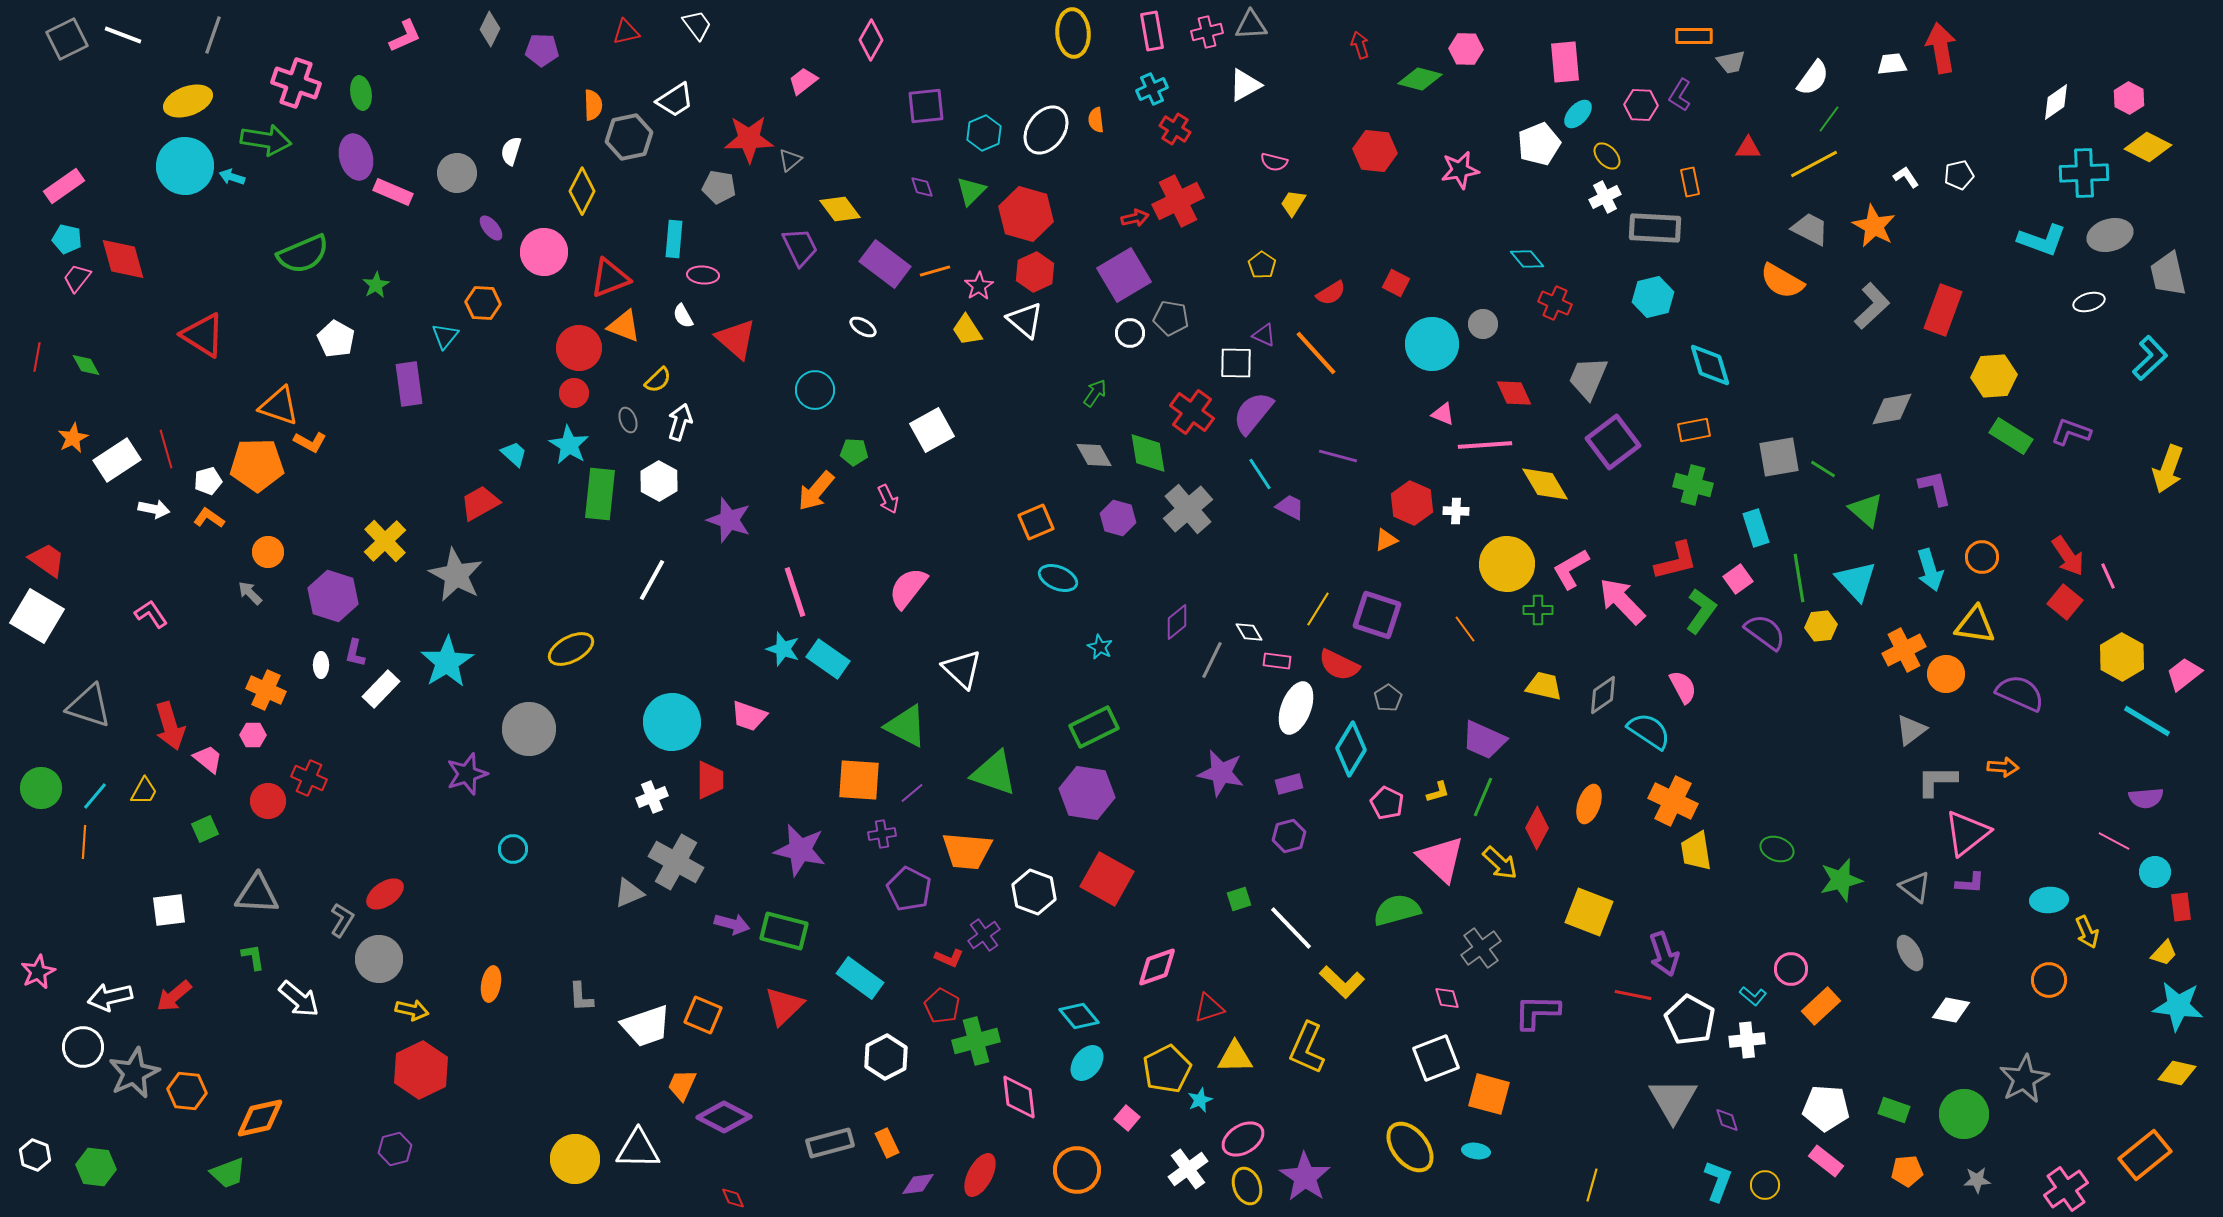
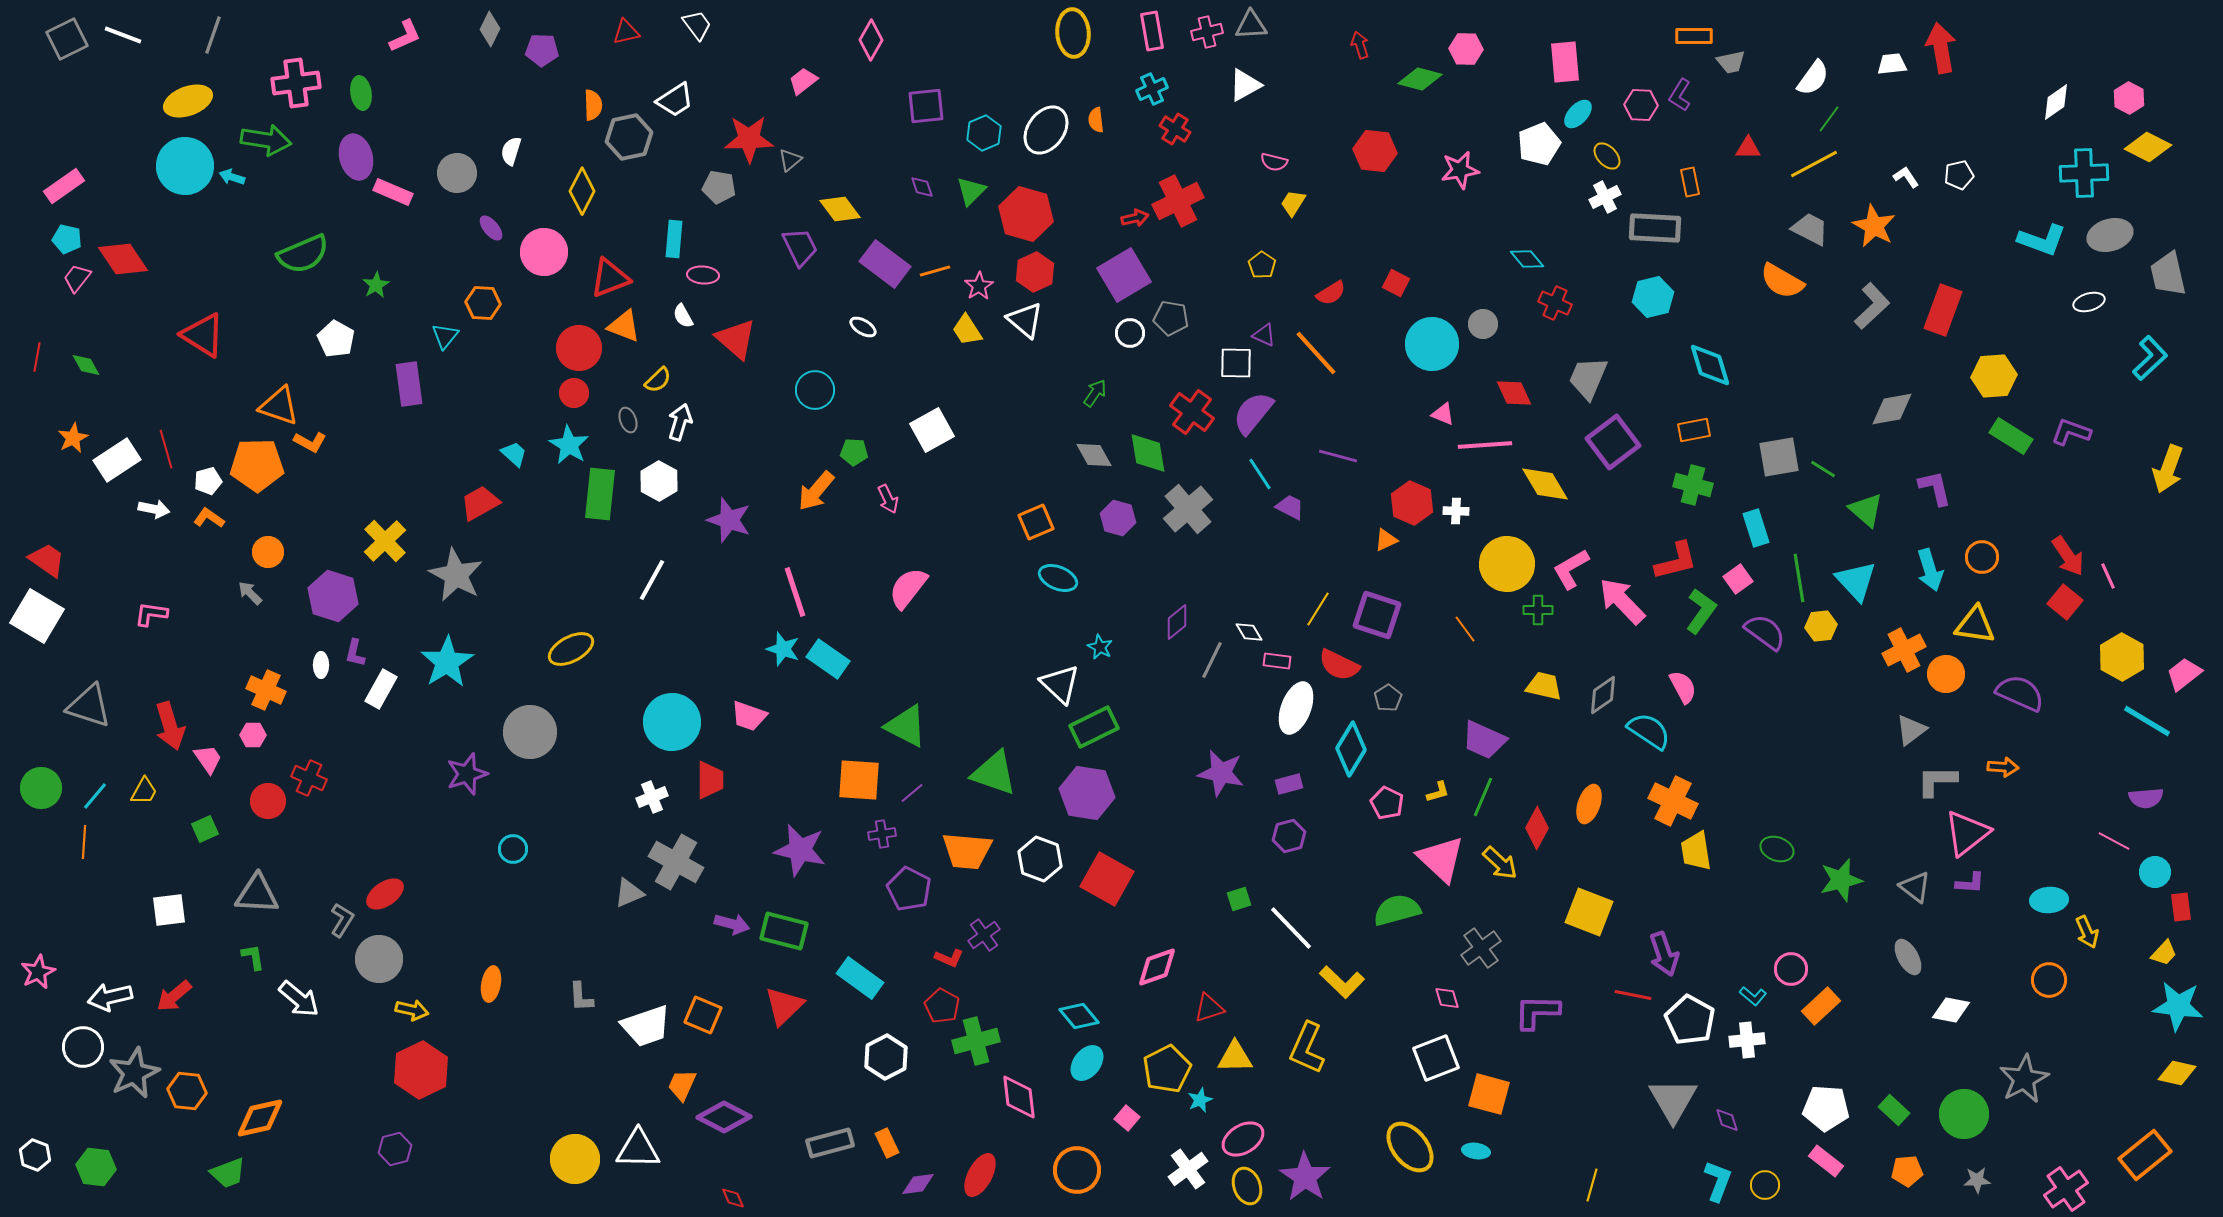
pink cross at (296, 83): rotated 27 degrees counterclockwise
red diamond at (123, 259): rotated 18 degrees counterclockwise
pink L-shape at (151, 614): rotated 48 degrees counterclockwise
white triangle at (962, 669): moved 98 px right, 15 px down
white rectangle at (381, 689): rotated 15 degrees counterclockwise
gray circle at (529, 729): moved 1 px right, 3 px down
pink trapezoid at (208, 759): rotated 16 degrees clockwise
white hexagon at (1034, 892): moved 6 px right, 33 px up
gray ellipse at (1910, 953): moved 2 px left, 4 px down
green rectangle at (1894, 1110): rotated 24 degrees clockwise
